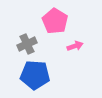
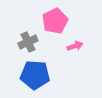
pink pentagon: rotated 15 degrees clockwise
gray cross: moved 1 px right, 2 px up
